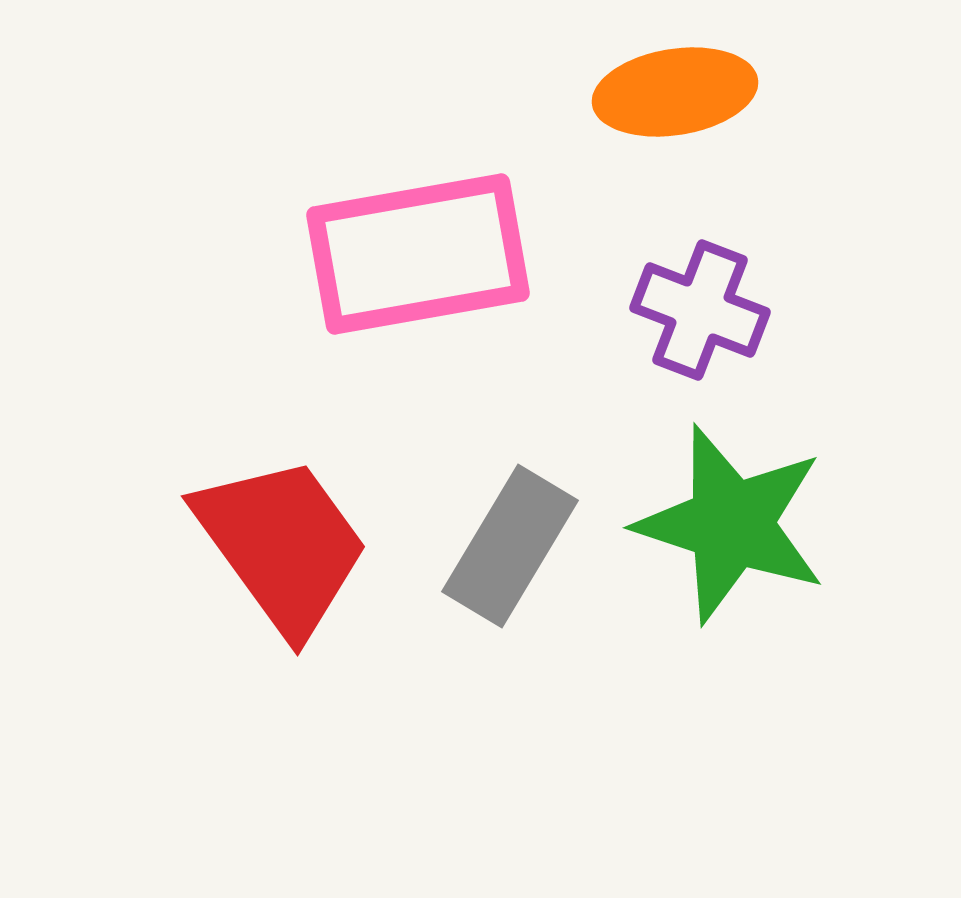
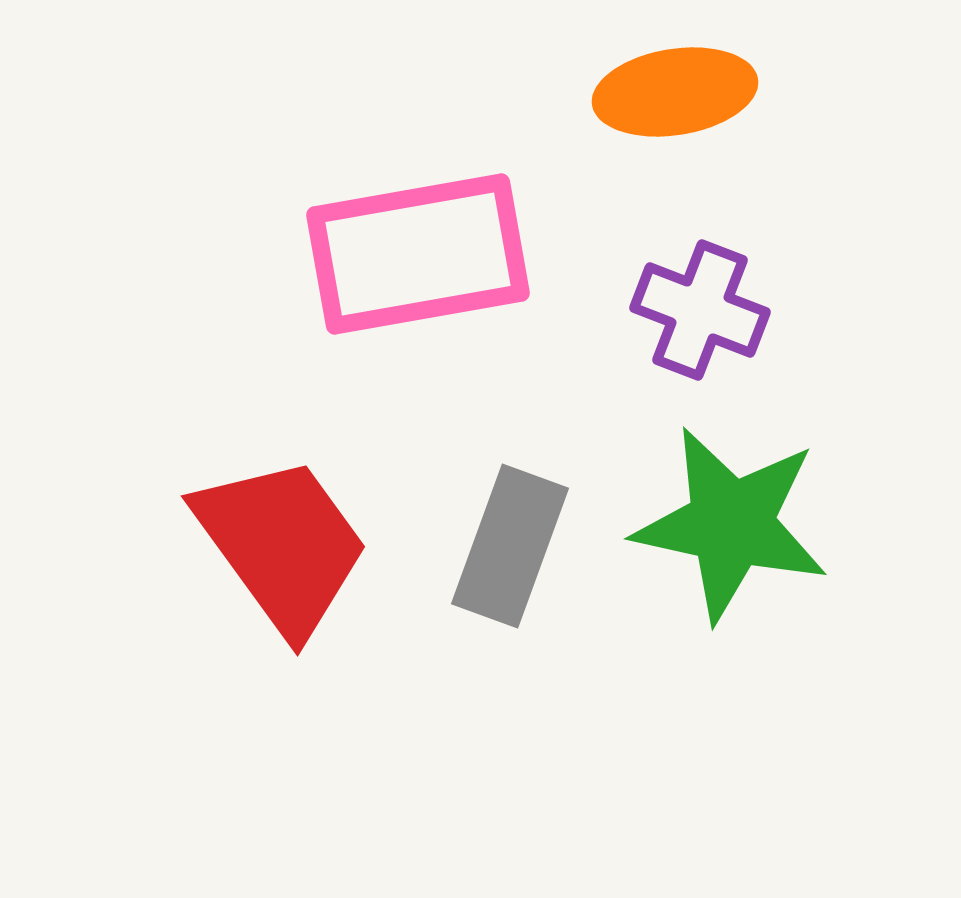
green star: rotated 6 degrees counterclockwise
gray rectangle: rotated 11 degrees counterclockwise
